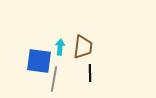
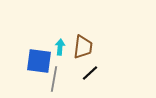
black line: rotated 48 degrees clockwise
